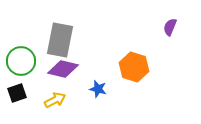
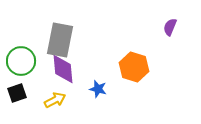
purple diamond: rotated 72 degrees clockwise
